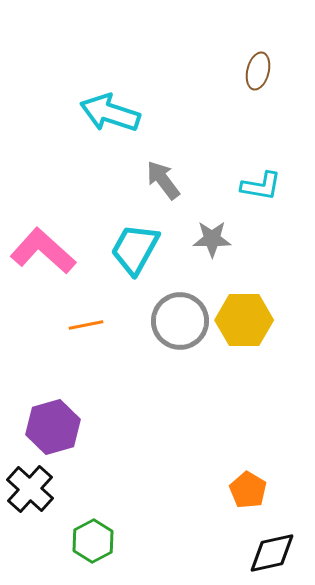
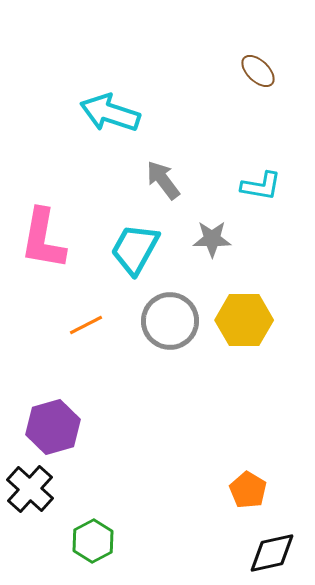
brown ellipse: rotated 60 degrees counterclockwise
pink L-shape: moved 12 px up; rotated 122 degrees counterclockwise
gray circle: moved 10 px left
orange line: rotated 16 degrees counterclockwise
